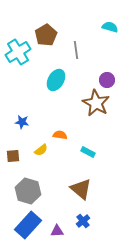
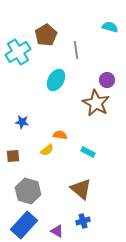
yellow semicircle: moved 6 px right
blue cross: rotated 24 degrees clockwise
blue rectangle: moved 4 px left
purple triangle: rotated 32 degrees clockwise
